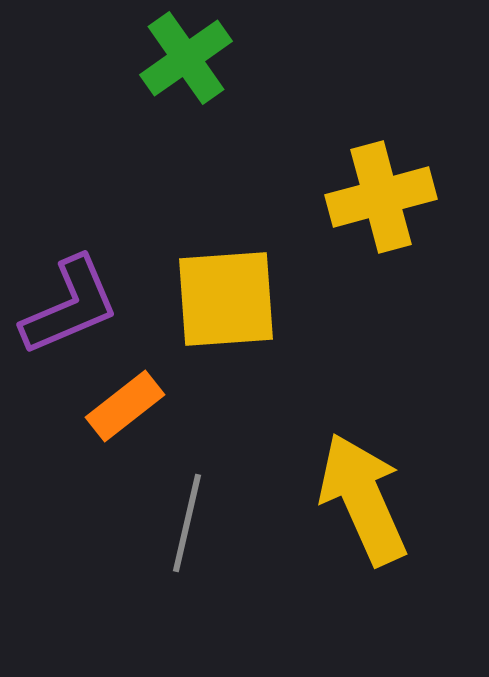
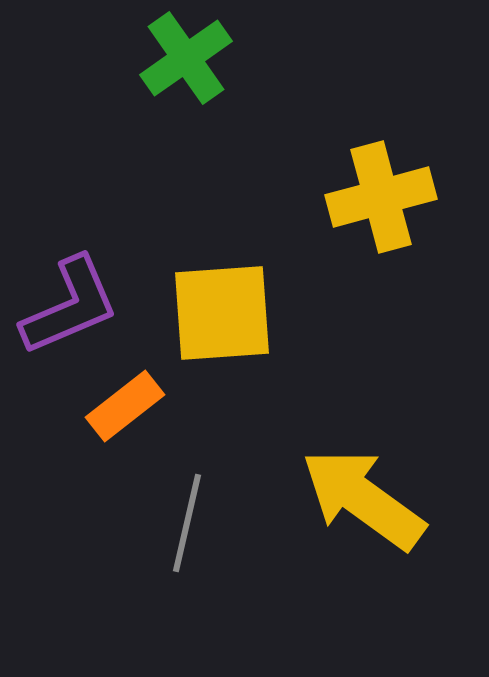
yellow square: moved 4 px left, 14 px down
yellow arrow: rotated 30 degrees counterclockwise
